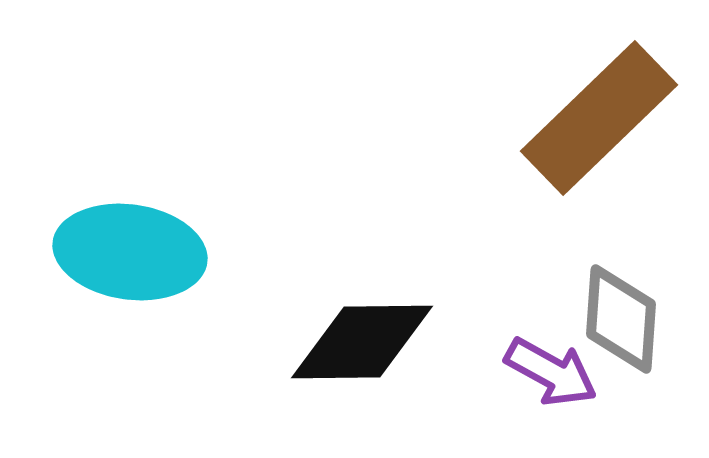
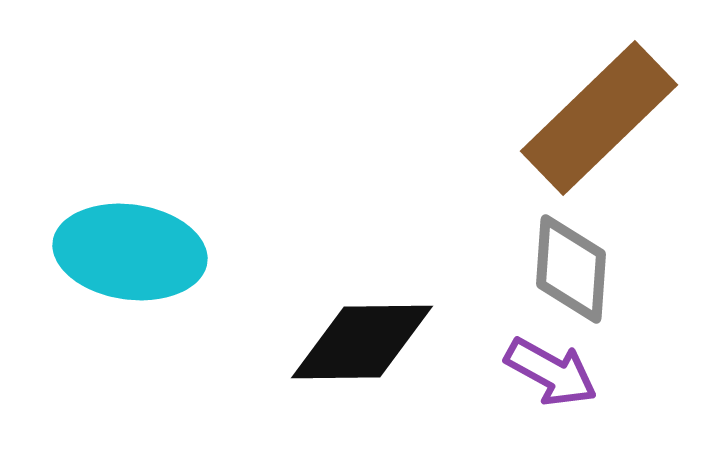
gray diamond: moved 50 px left, 50 px up
